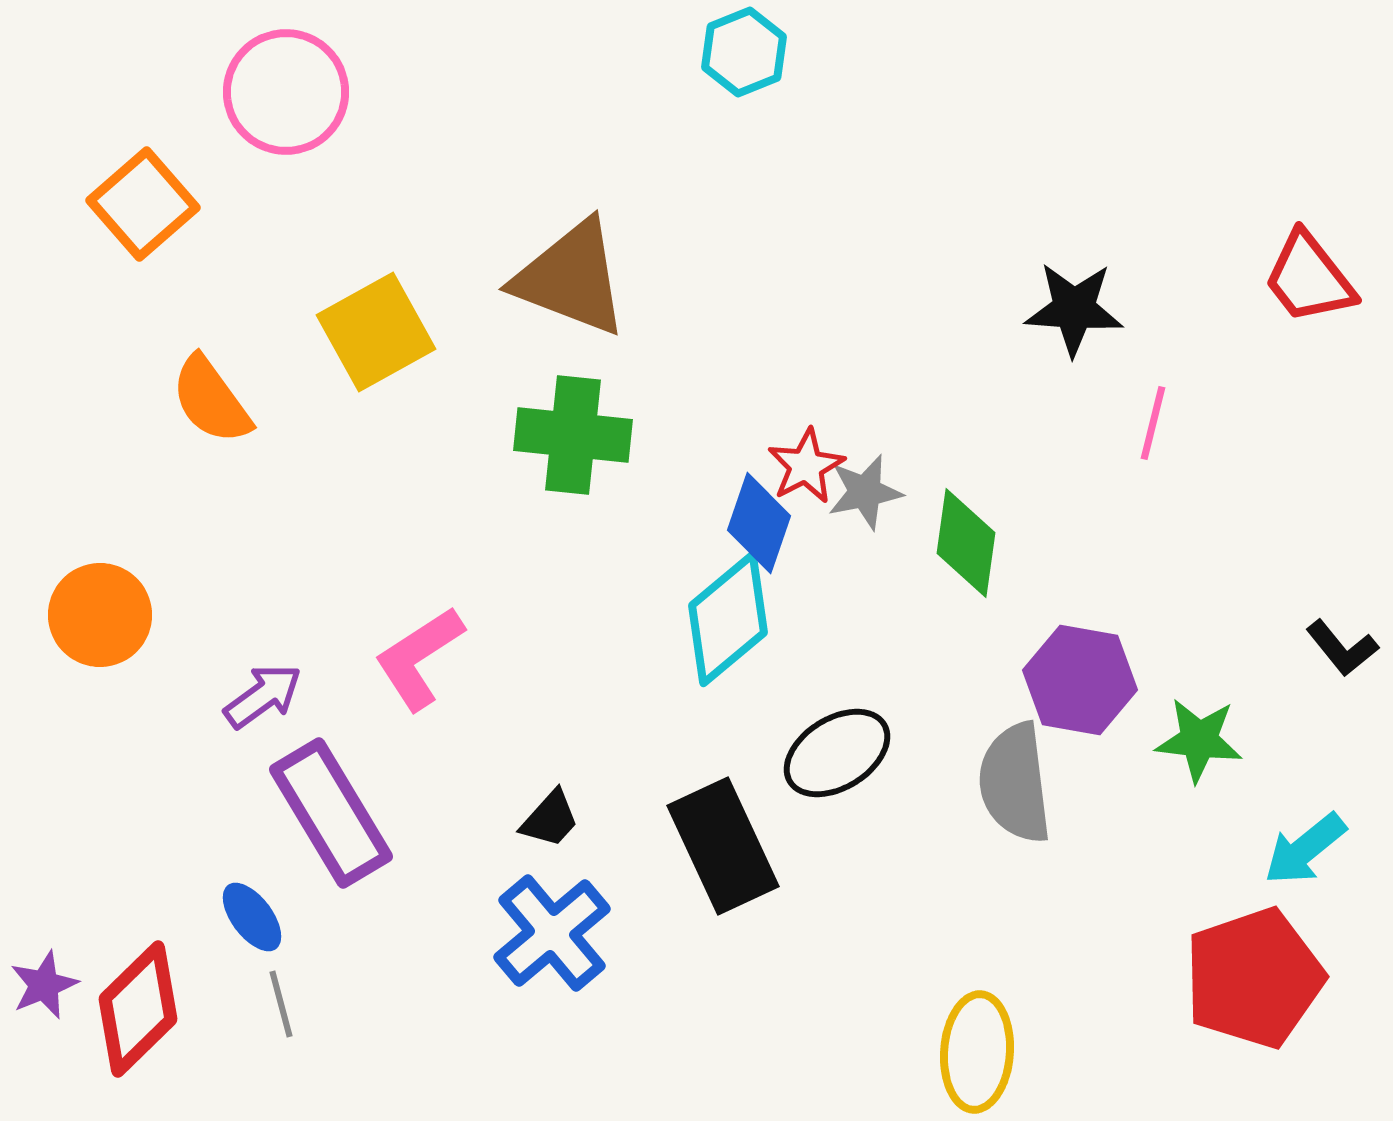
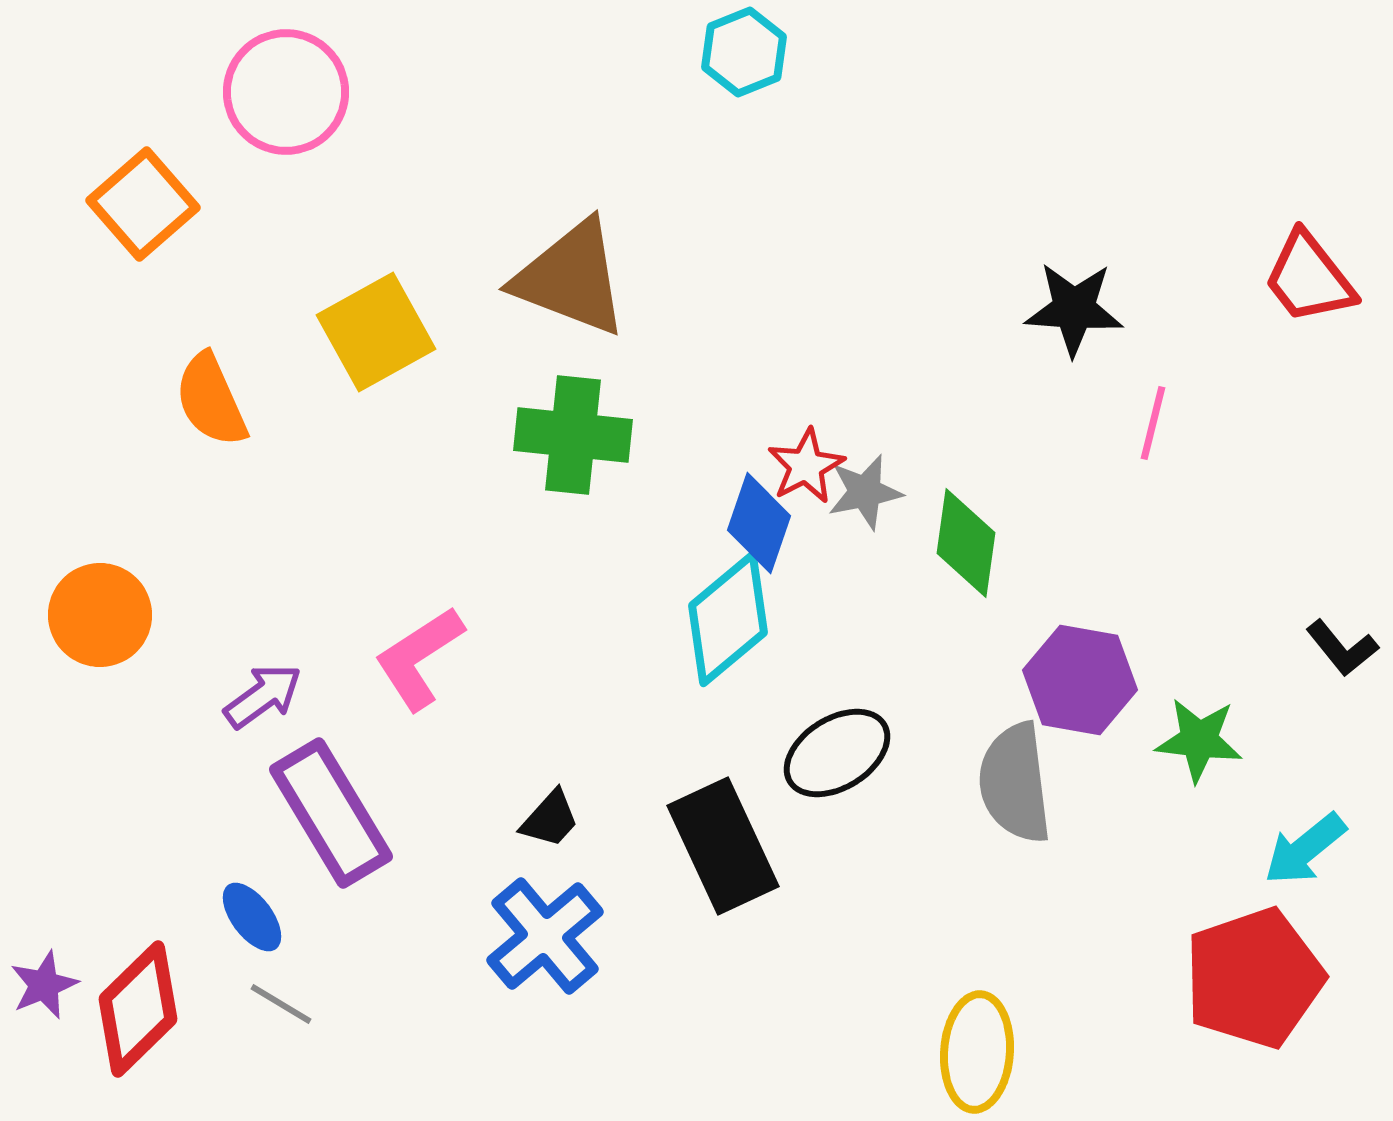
orange semicircle: rotated 12 degrees clockwise
blue cross: moved 7 px left, 3 px down
gray line: rotated 44 degrees counterclockwise
